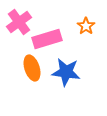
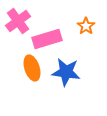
pink cross: moved 1 px left, 1 px up
